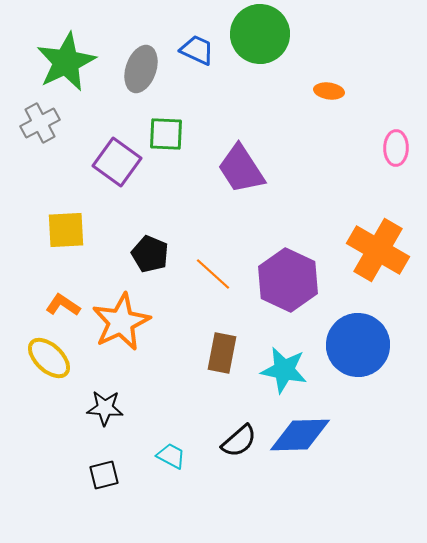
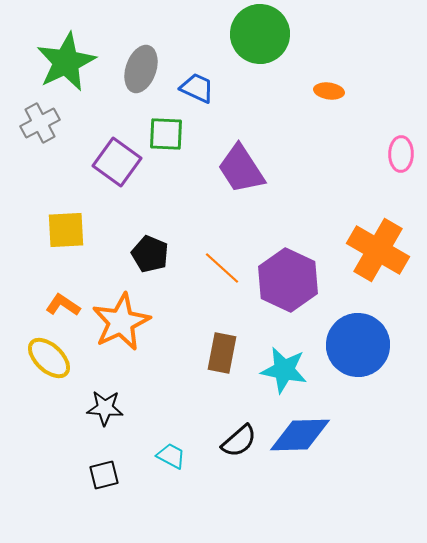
blue trapezoid: moved 38 px down
pink ellipse: moved 5 px right, 6 px down
orange line: moved 9 px right, 6 px up
